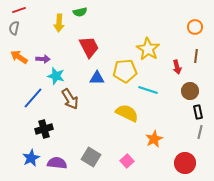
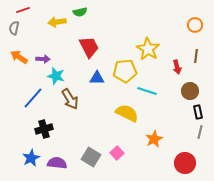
red line: moved 4 px right
yellow arrow: moved 2 px left, 1 px up; rotated 78 degrees clockwise
orange circle: moved 2 px up
cyan line: moved 1 px left, 1 px down
pink square: moved 10 px left, 8 px up
